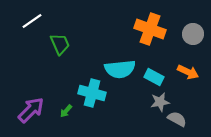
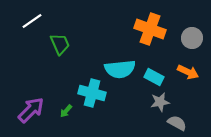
gray circle: moved 1 px left, 4 px down
gray semicircle: moved 4 px down
